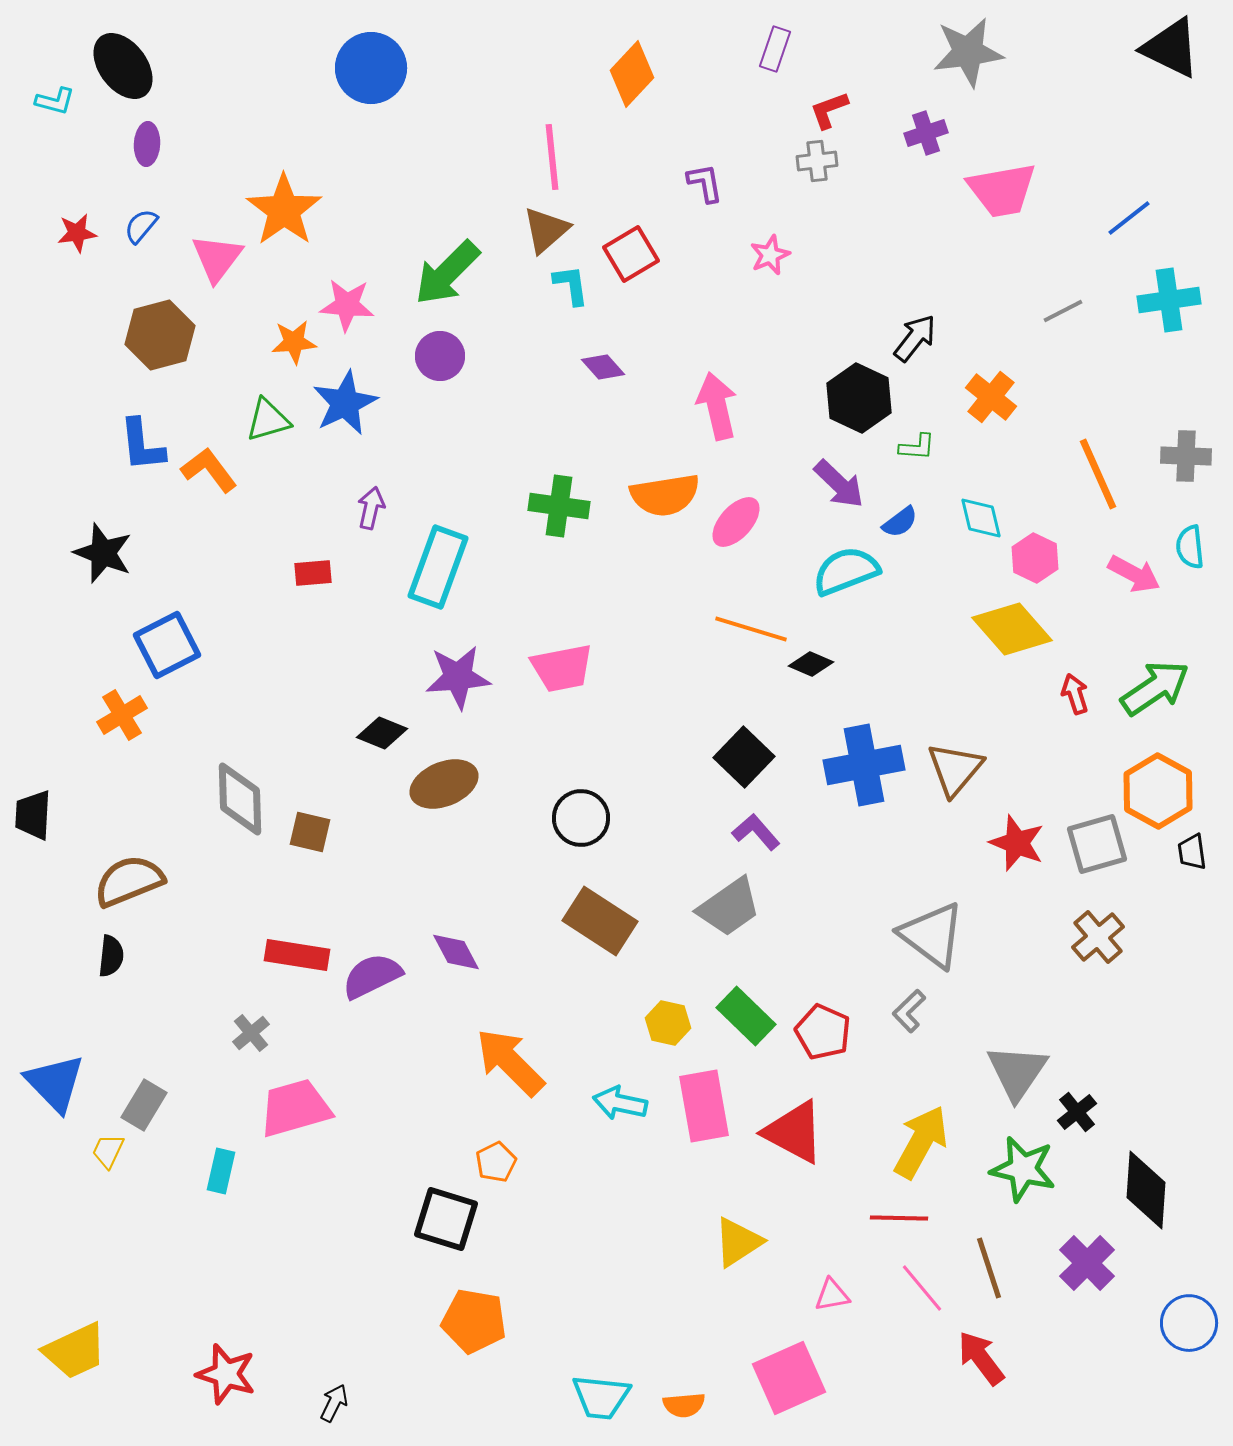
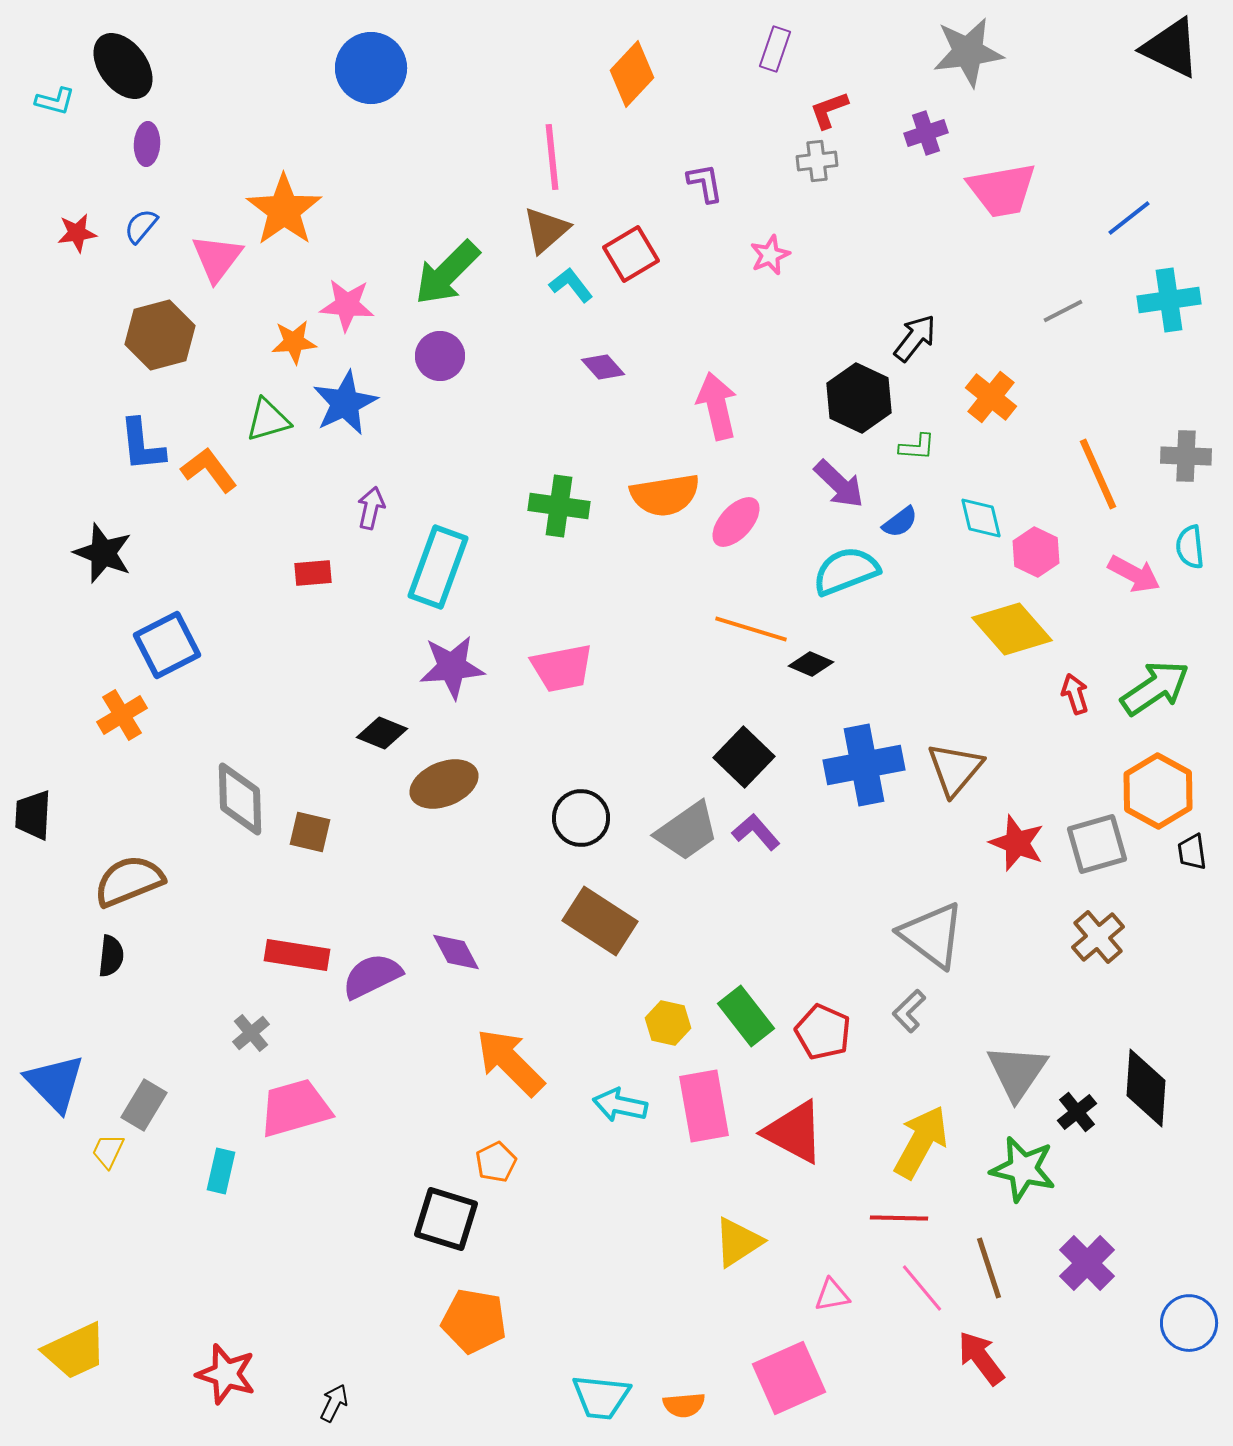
cyan L-shape at (571, 285): rotated 30 degrees counterclockwise
pink hexagon at (1035, 558): moved 1 px right, 6 px up
purple star at (458, 677): moved 6 px left, 10 px up
gray trapezoid at (729, 907): moved 42 px left, 76 px up
green rectangle at (746, 1016): rotated 8 degrees clockwise
cyan arrow at (620, 1103): moved 2 px down
black diamond at (1146, 1190): moved 102 px up
